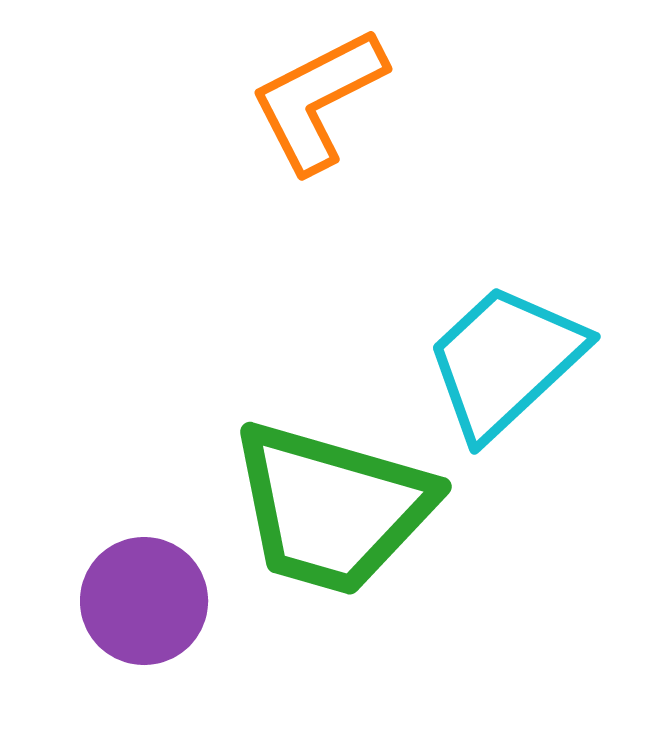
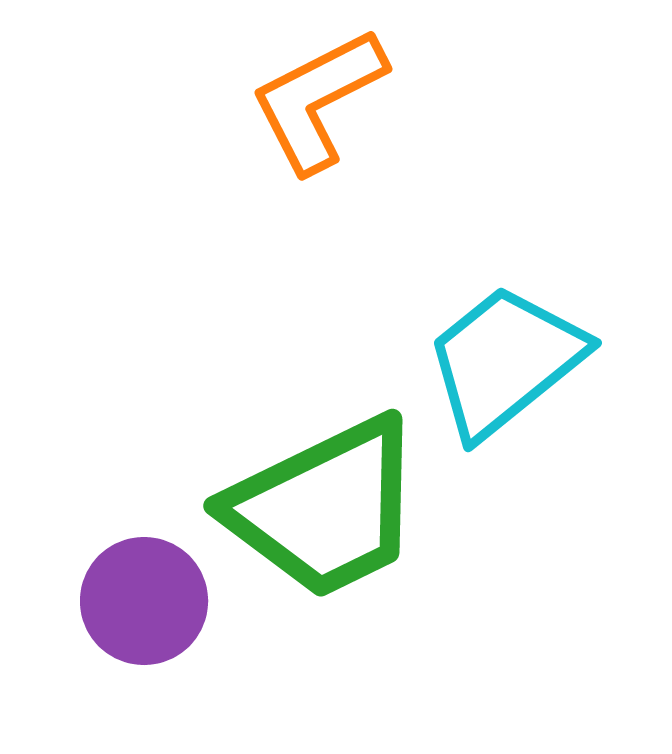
cyan trapezoid: rotated 4 degrees clockwise
green trapezoid: moved 7 px left; rotated 42 degrees counterclockwise
